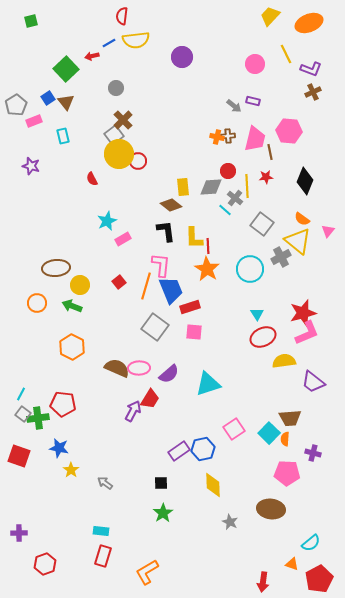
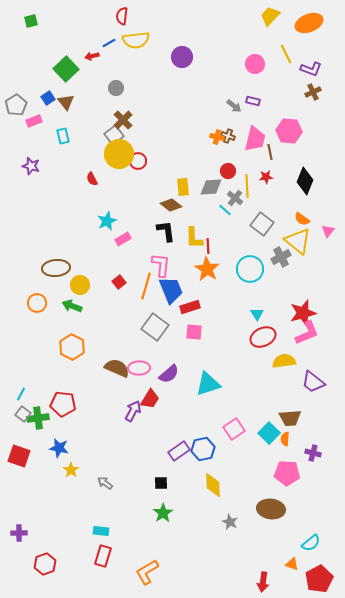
brown cross at (228, 136): rotated 24 degrees clockwise
